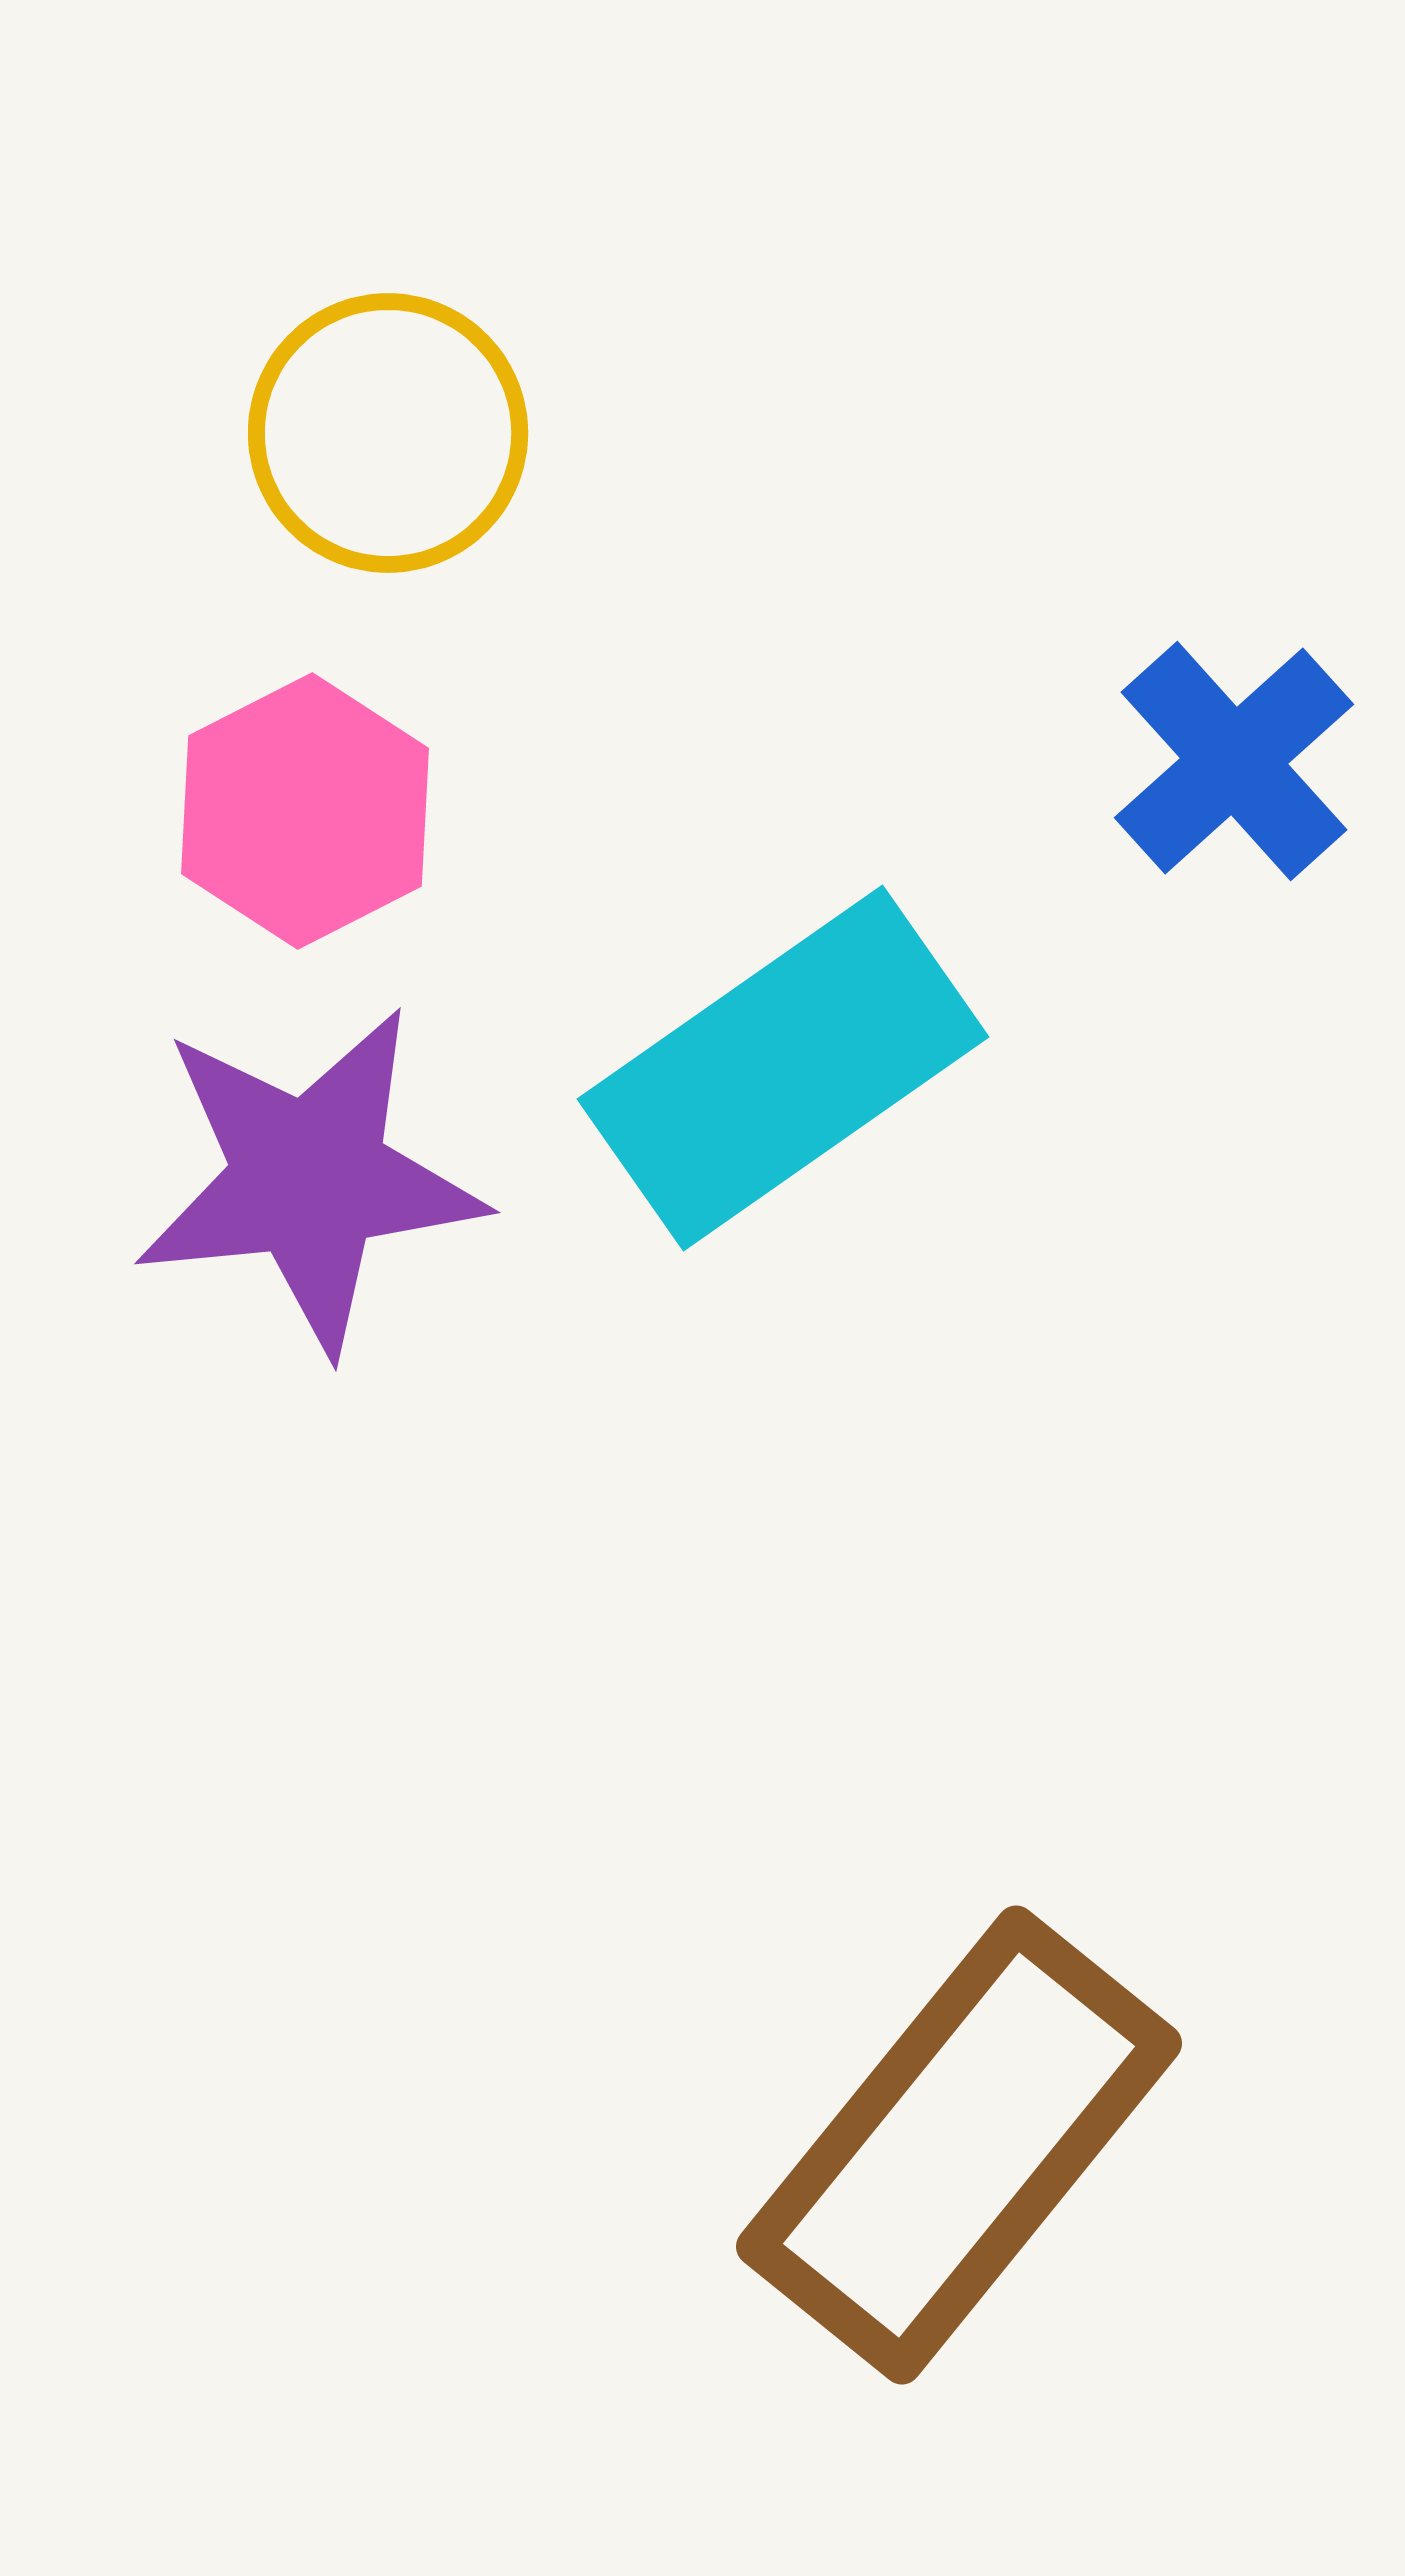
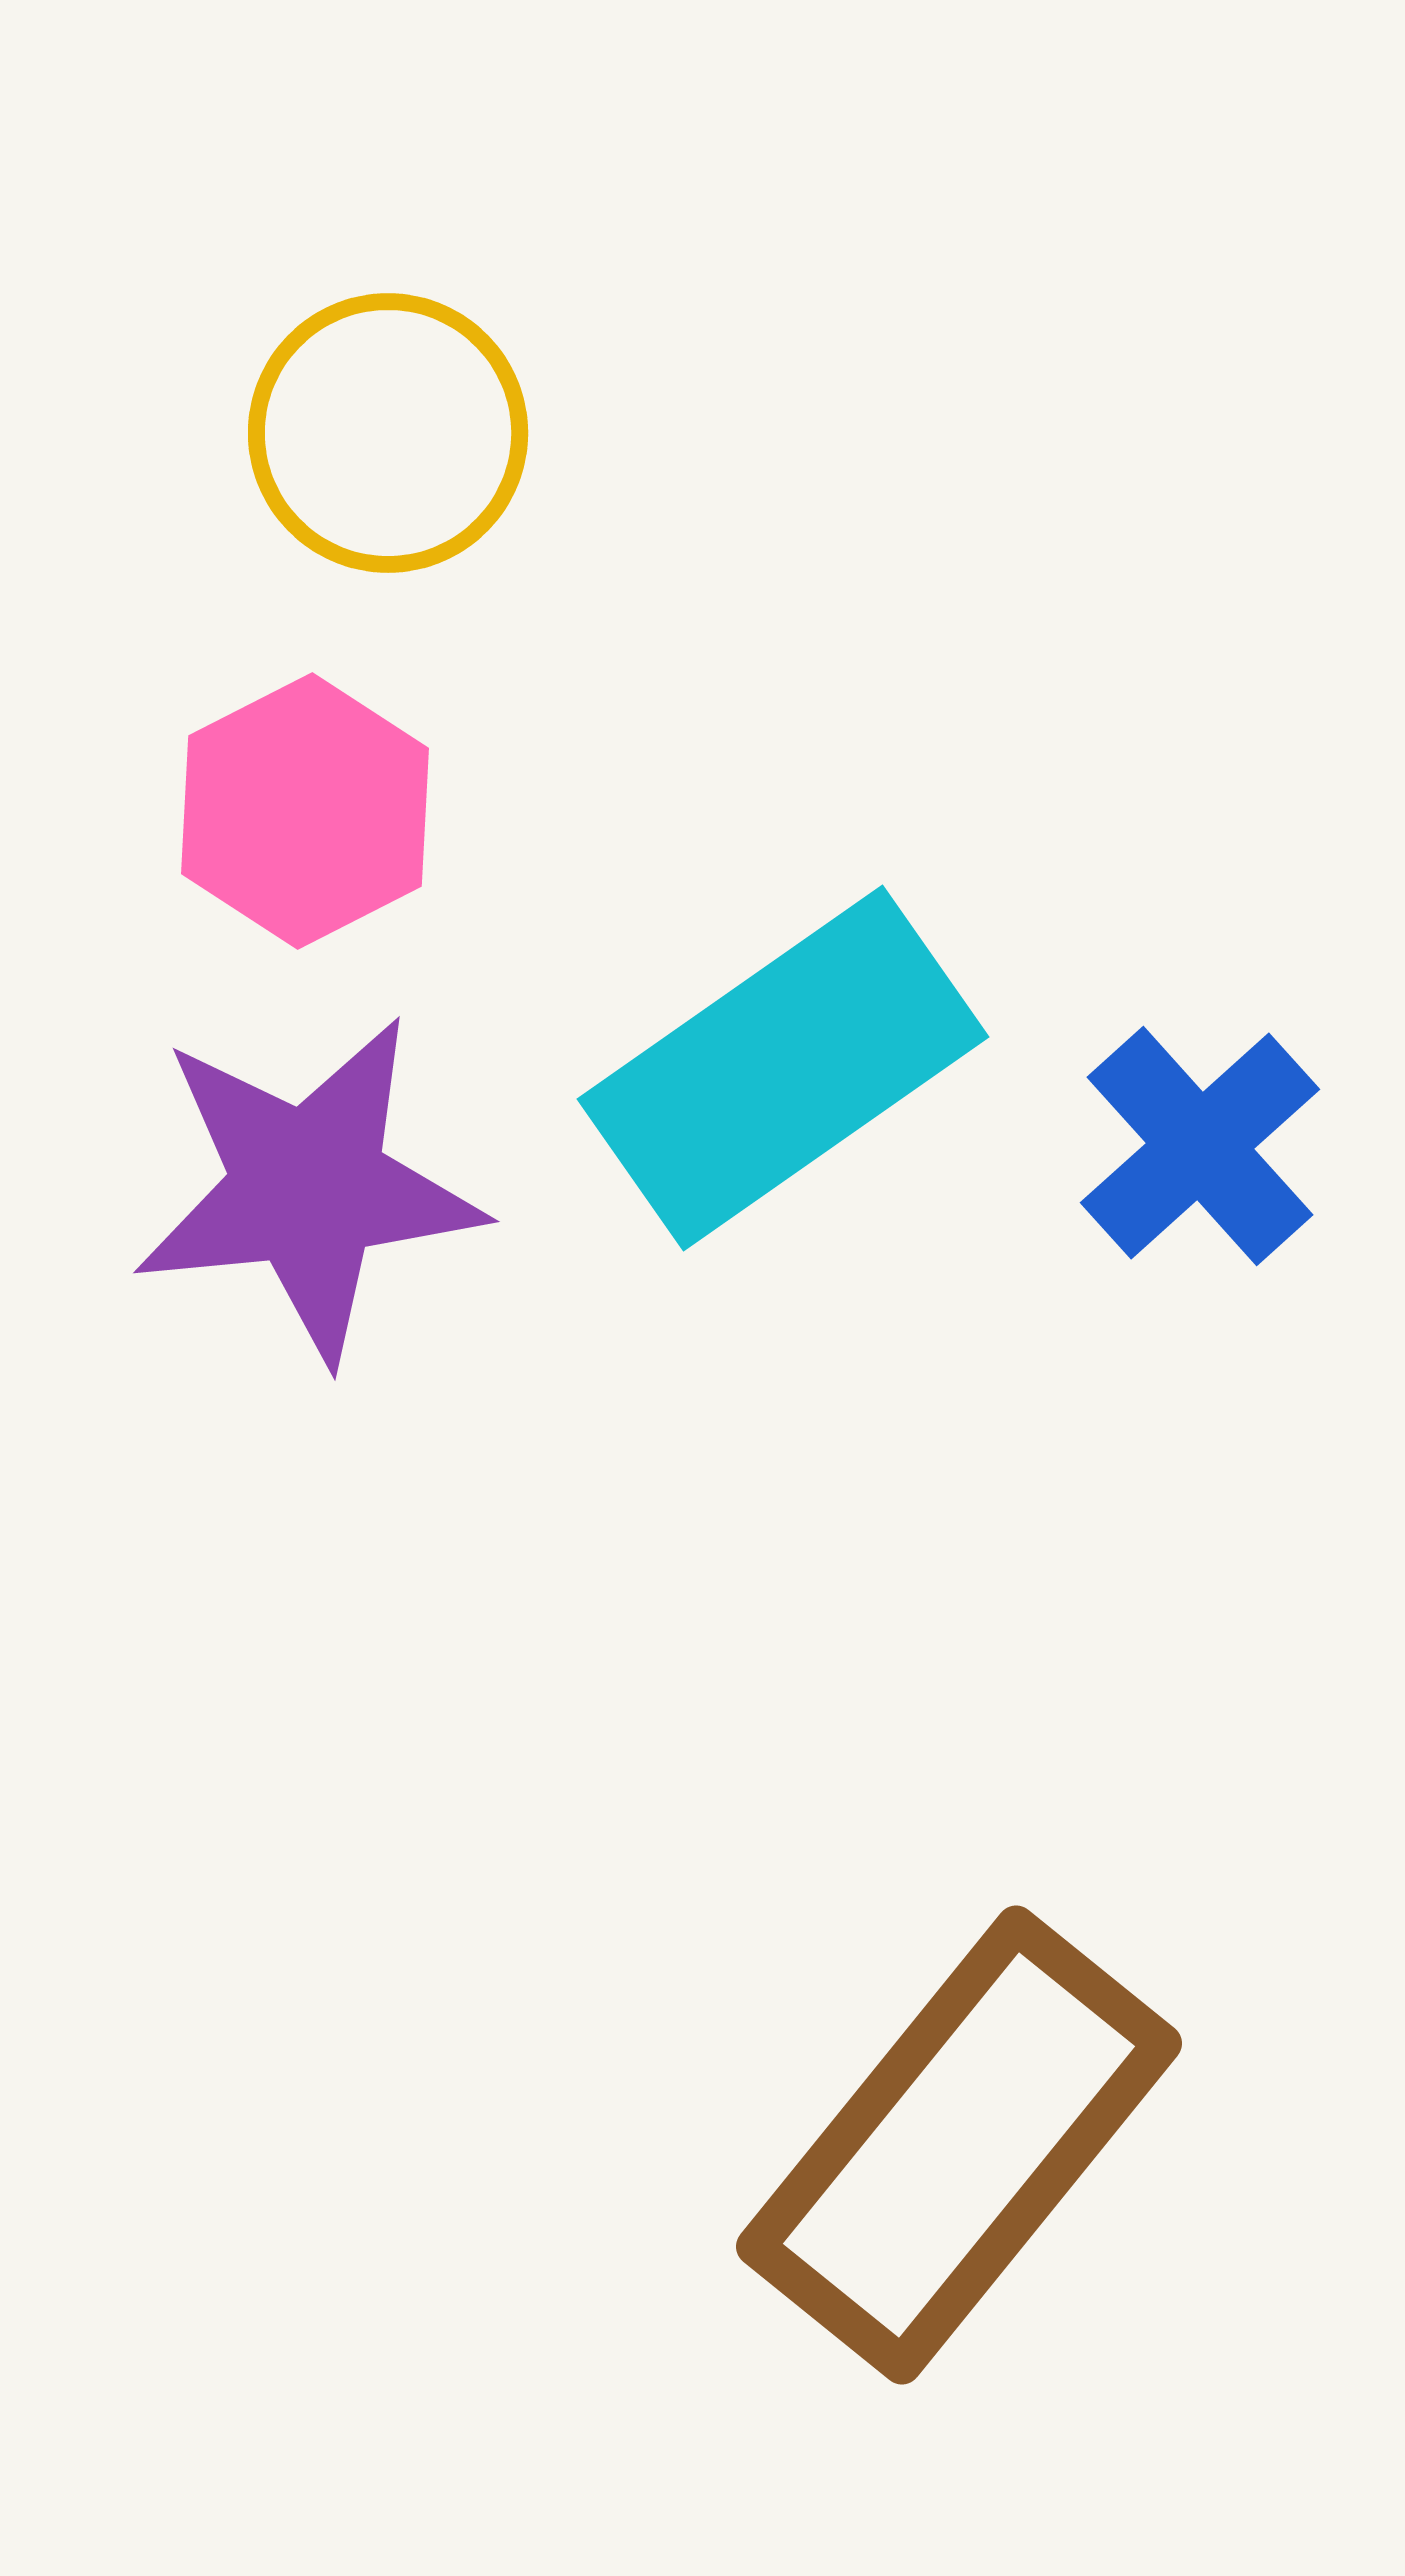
blue cross: moved 34 px left, 385 px down
purple star: moved 1 px left, 9 px down
